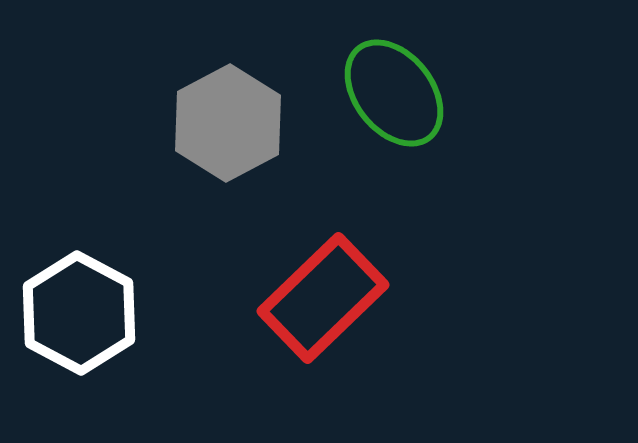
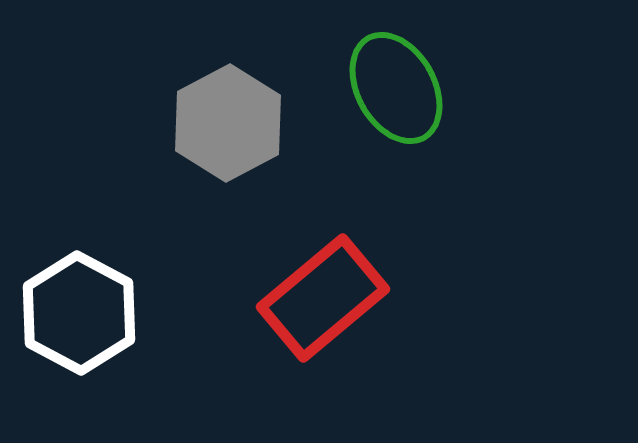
green ellipse: moved 2 px right, 5 px up; rotated 9 degrees clockwise
red rectangle: rotated 4 degrees clockwise
